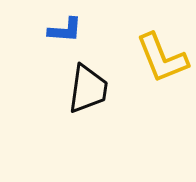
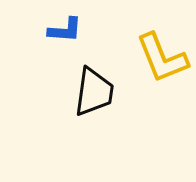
black trapezoid: moved 6 px right, 3 px down
